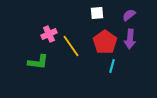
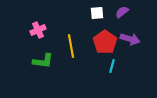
purple semicircle: moved 7 px left, 3 px up
pink cross: moved 11 px left, 4 px up
purple arrow: rotated 78 degrees counterclockwise
yellow line: rotated 25 degrees clockwise
green L-shape: moved 5 px right, 1 px up
